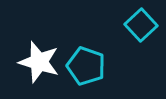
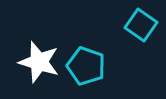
cyan square: rotated 12 degrees counterclockwise
